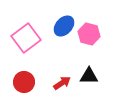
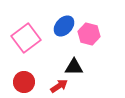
black triangle: moved 15 px left, 9 px up
red arrow: moved 3 px left, 3 px down
